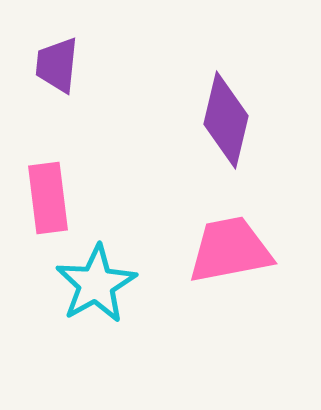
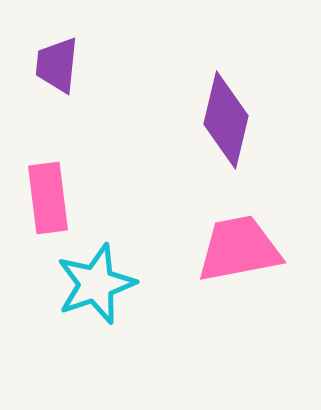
pink trapezoid: moved 9 px right, 1 px up
cyan star: rotated 10 degrees clockwise
